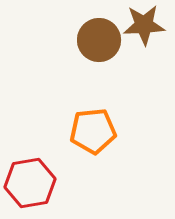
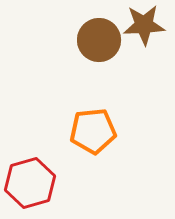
red hexagon: rotated 6 degrees counterclockwise
